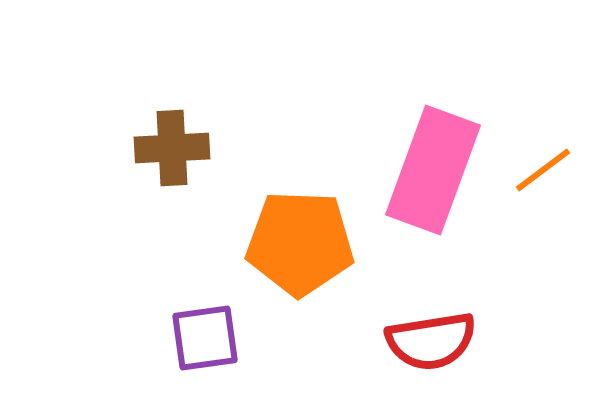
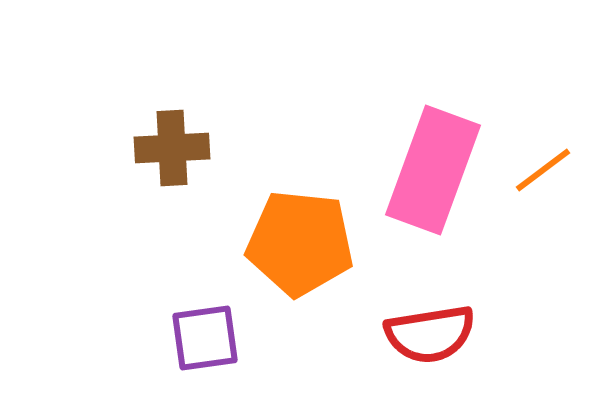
orange pentagon: rotated 4 degrees clockwise
red semicircle: moved 1 px left, 7 px up
